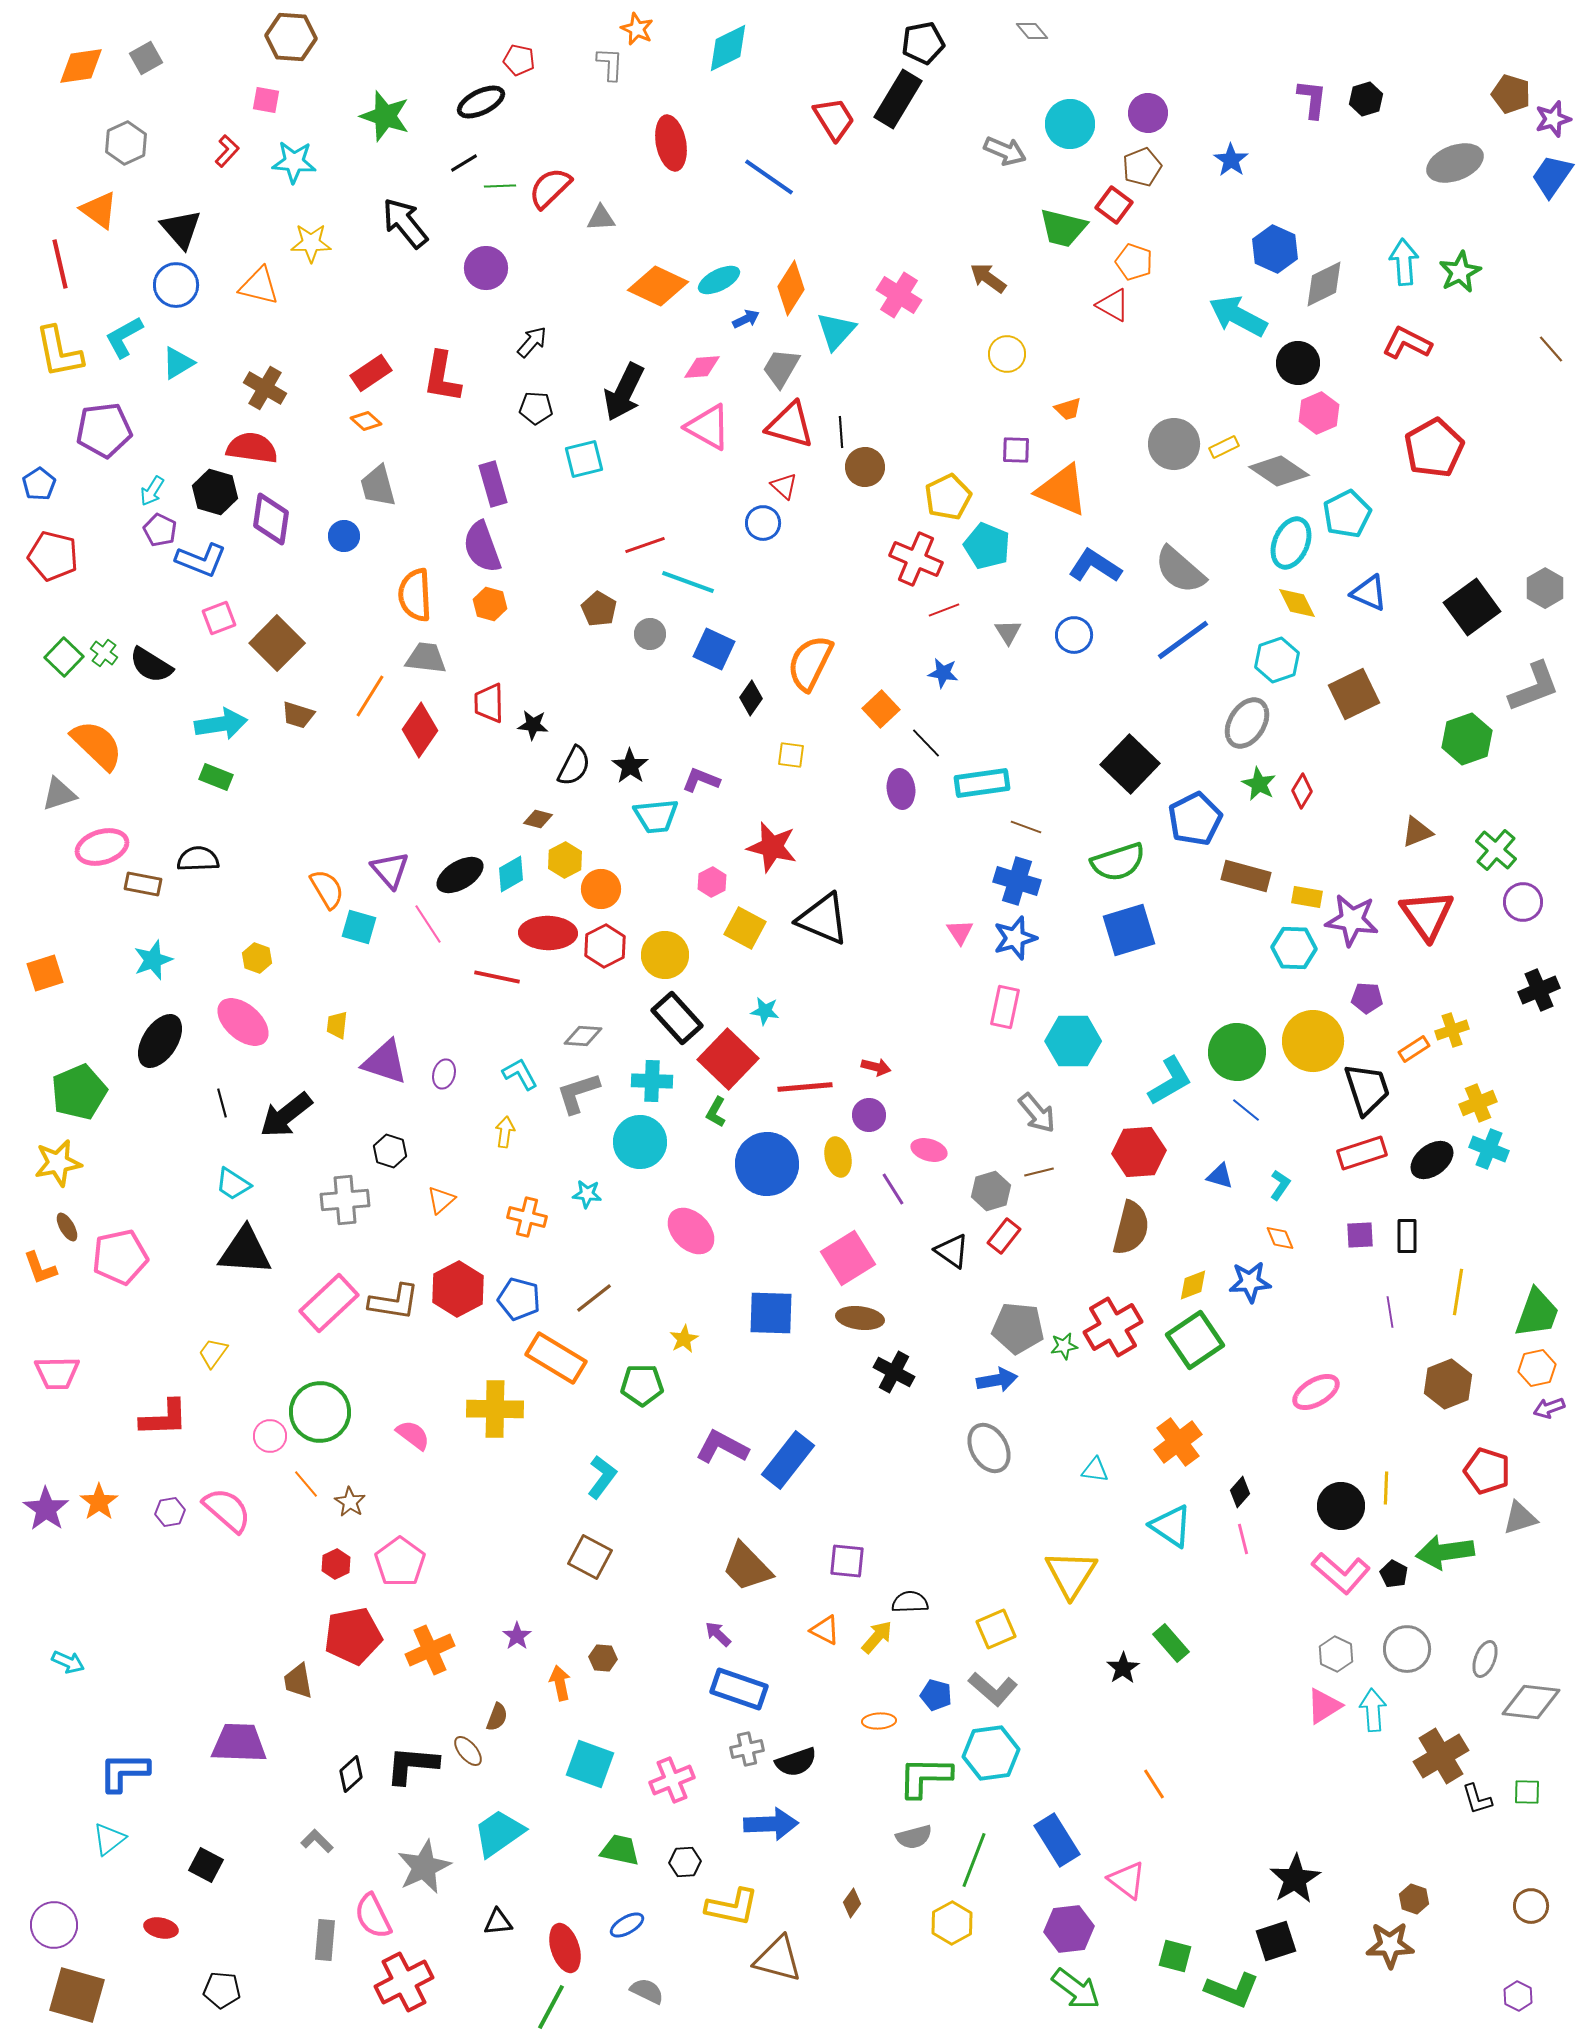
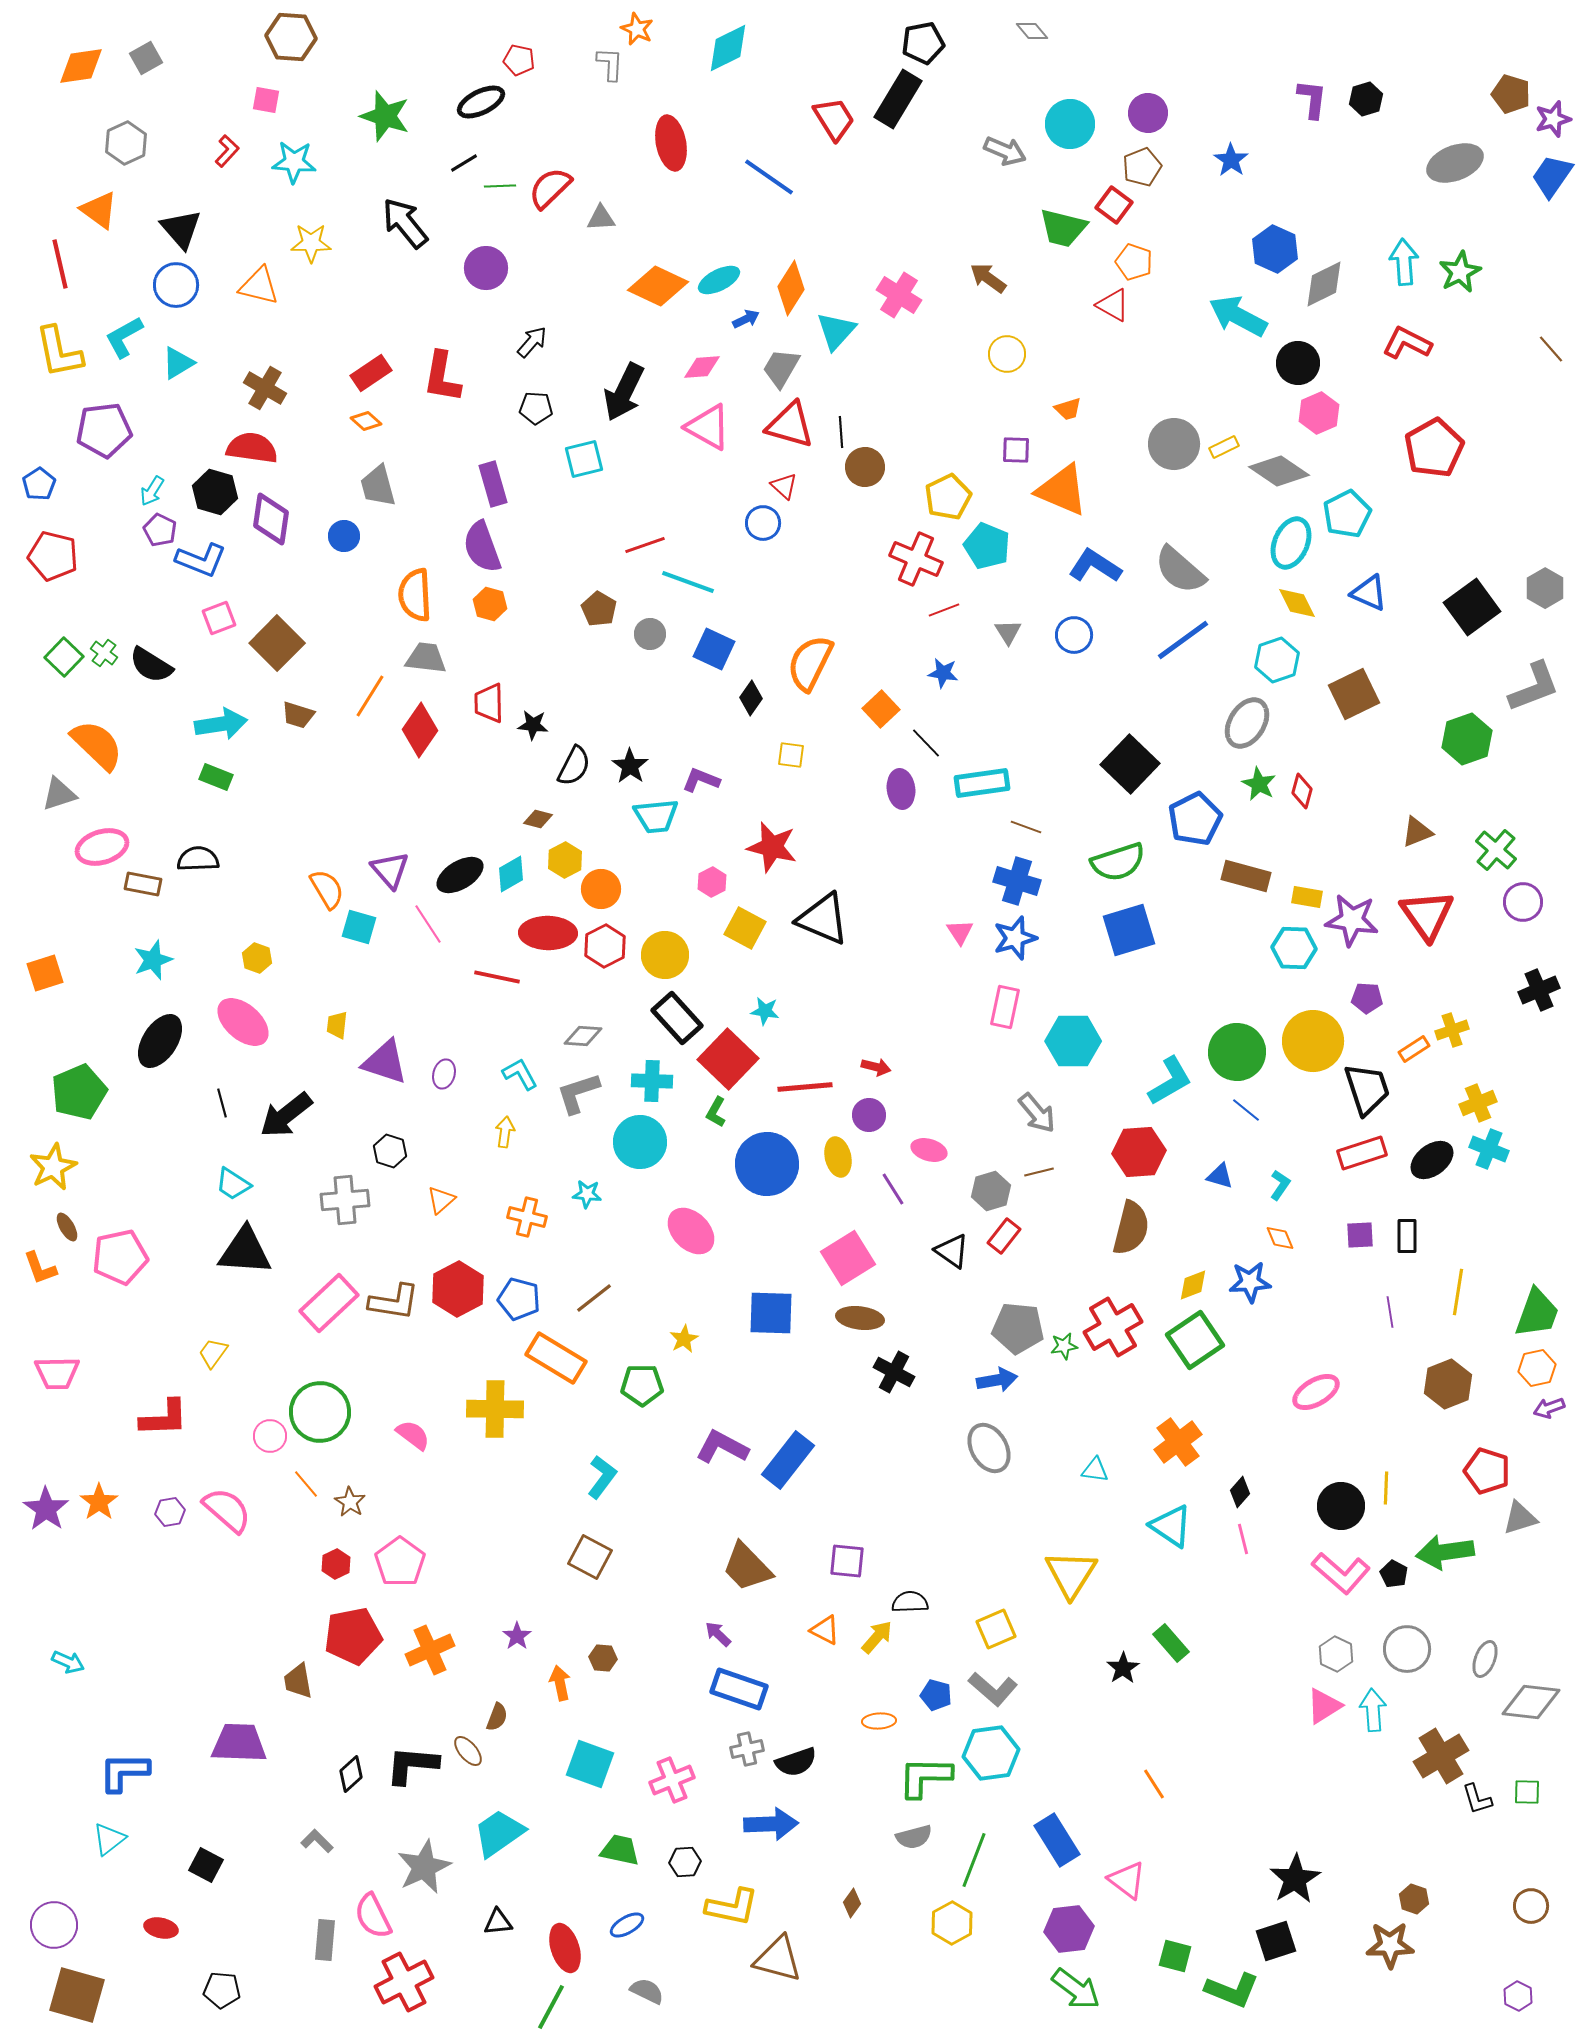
red diamond at (1302, 791): rotated 16 degrees counterclockwise
yellow star at (58, 1163): moved 5 px left, 4 px down; rotated 15 degrees counterclockwise
